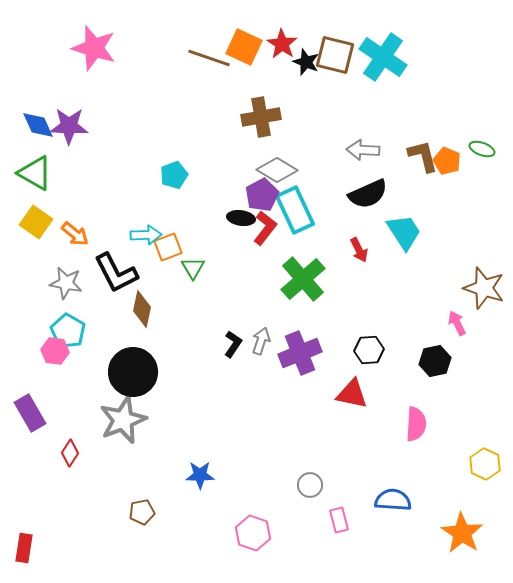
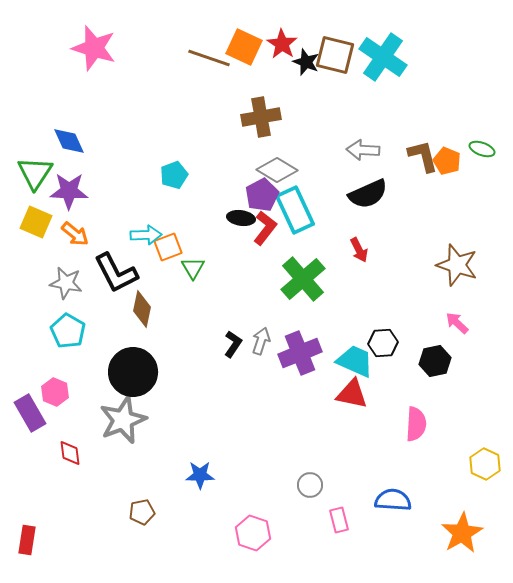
blue diamond at (38, 125): moved 31 px right, 16 px down
purple star at (69, 126): moved 65 px down
green triangle at (35, 173): rotated 33 degrees clockwise
yellow square at (36, 222): rotated 12 degrees counterclockwise
cyan trapezoid at (404, 232): moved 49 px left, 129 px down; rotated 33 degrees counterclockwise
brown star at (484, 288): moved 27 px left, 23 px up
pink arrow at (457, 323): rotated 20 degrees counterclockwise
black hexagon at (369, 350): moved 14 px right, 7 px up
pink hexagon at (55, 351): moved 41 px down; rotated 16 degrees clockwise
red diamond at (70, 453): rotated 40 degrees counterclockwise
orange star at (462, 533): rotated 9 degrees clockwise
red rectangle at (24, 548): moved 3 px right, 8 px up
